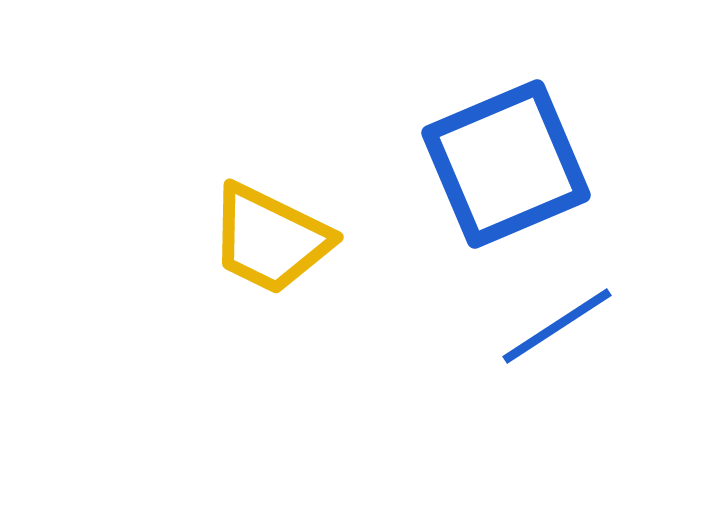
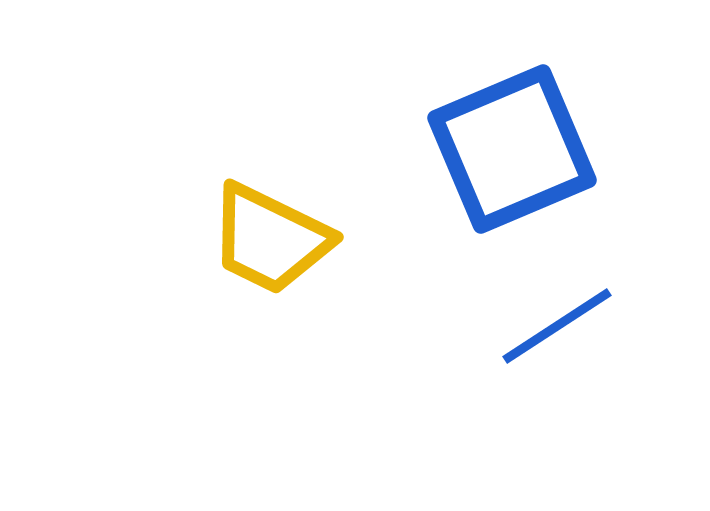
blue square: moved 6 px right, 15 px up
